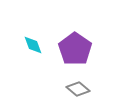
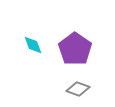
gray diamond: rotated 20 degrees counterclockwise
